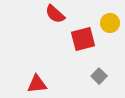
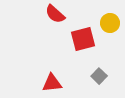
red triangle: moved 15 px right, 1 px up
